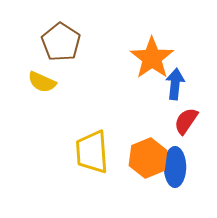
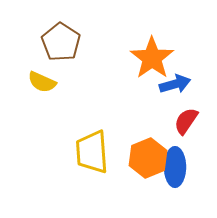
blue arrow: rotated 68 degrees clockwise
